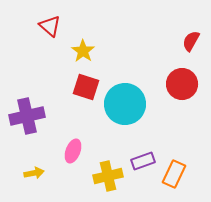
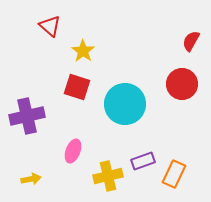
red square: moved 9 px left
yellow arrow: moved 3 px left, 6 px down
